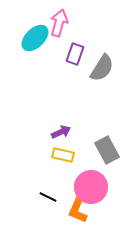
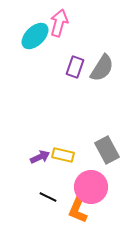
cyan ellipse: moved 2 px up
purple rectangle: moved 13 px down
purple arrow: moved 21 px left, 25 px down
